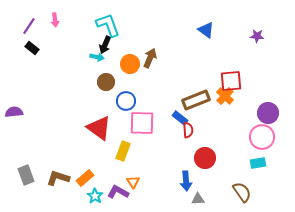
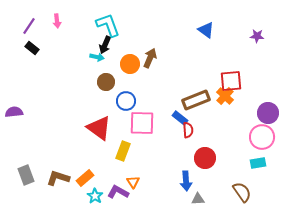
pink arrow: moved 2 px right, 1 px down
